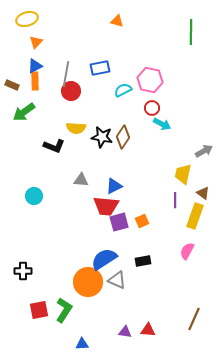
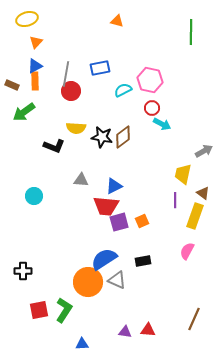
brown diamond at (123, 137): rotated 20 degrees clockwise
